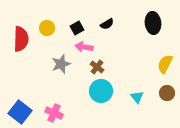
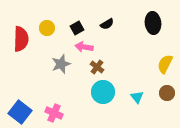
cyan circle: moved 2 px right, 1 px down
